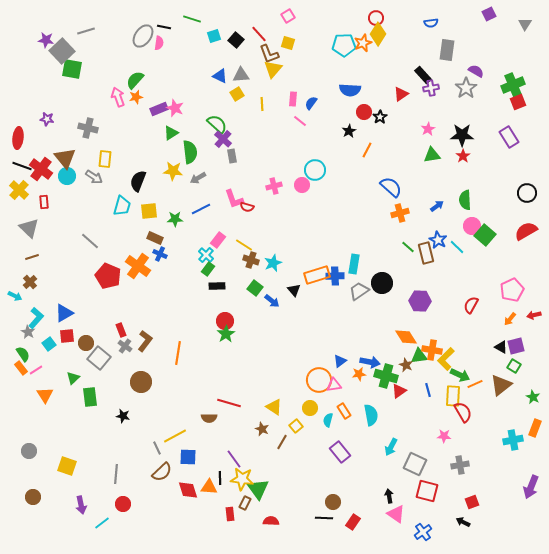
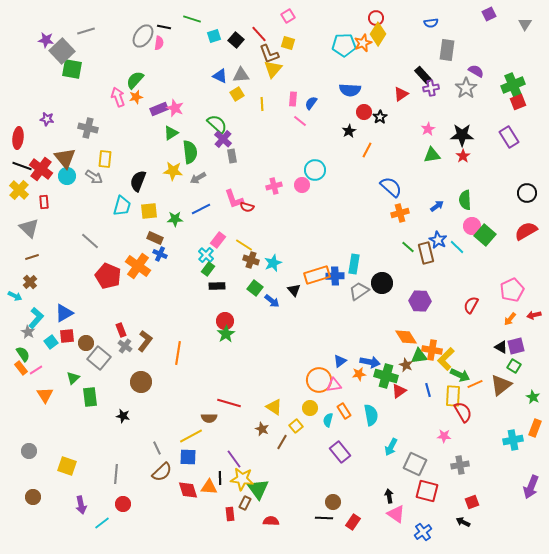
cyan square at (49, 344): moved 2 px right, 2 px up
yellow line at (175, 436): moved 16 px right
